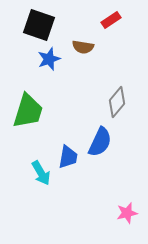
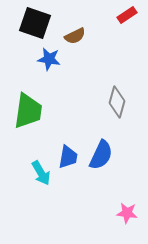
red rectangle: moved 16 px right, 5 px up
black square: moved 4 px left, 2 px up
brown semicircle: moved 8 px left, 11 px up; rotated 35 degrees counterclockwise
blue star: rotated 30 degrees clockwise
gray diamond: rotated 24 degrees counterclockwise
green trapezoid: rotated 9 degrees counterclockwise
blue semicircle: moved 1 px right, 13 px down
pink star: rotated 20 degrees clockwise
